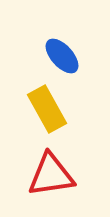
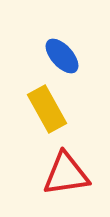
red triangle: moved 15 px right, 1 px up
